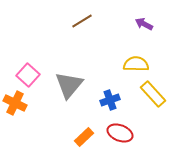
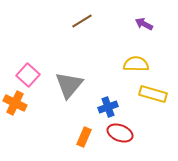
yellow rectangle: rotated 32 degrees counterclockwise
blue cross: moved 2 px left, 7 px down
orange rectangle: rotated 24 degrees counterclockwise
